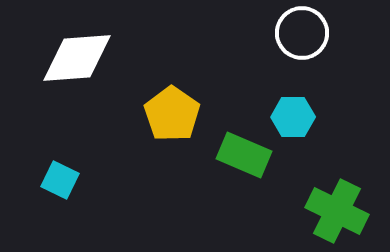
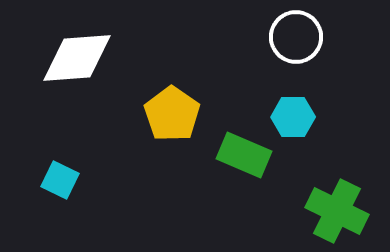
white circle: moved 6 px left, 4 px down
